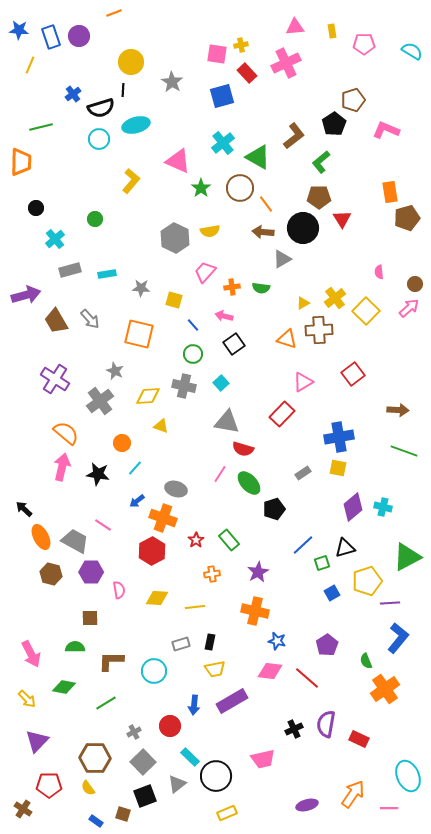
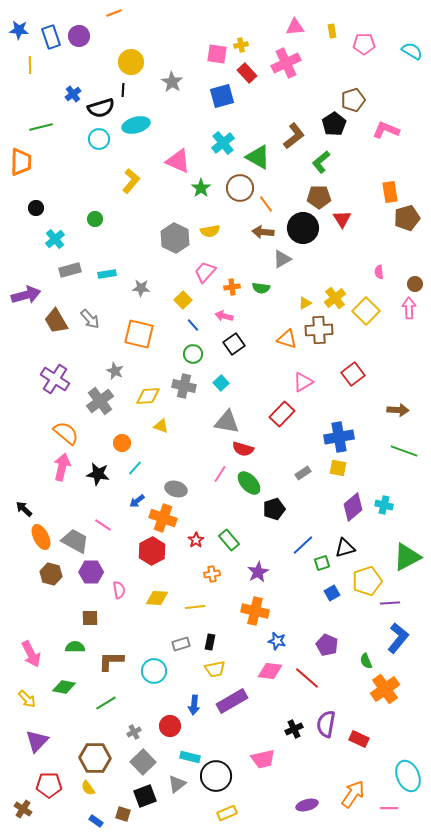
yellow line at (30, 65): rotated 24 degrees counterclockwise
yellow square at (174, 300): moved 9 px right; rotated 30 degrees clockwise
yellow triangle at (303, 303): moved 2 px right
pink arrow at (409, 308): rotated 50 degrees counterclockwise
cyan cross at (383, 507): moved 1 px right, 2 px up
purple pentagon at (327, 645): rotated 15 degrees counterclockwise
cyan rectangle at (190, 757): rotated 30 degrees counterclockwise
